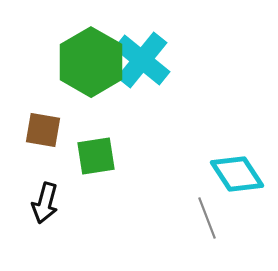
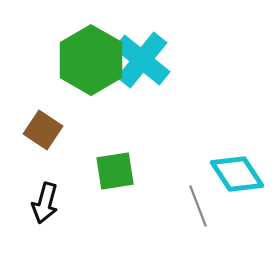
green hexagon: moved 2 px up
brown square: rotated 24 degrees clockwise
green square: moved 19 px right, 15 px down
gray line: moved 9 px left, 12 px up
